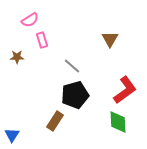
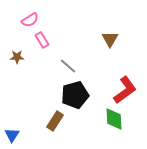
pink rectangle: rotated 14 degrees counterclockwise
gray line: moved 4 px left
green diamond: moved 4 px left, 3 px up
